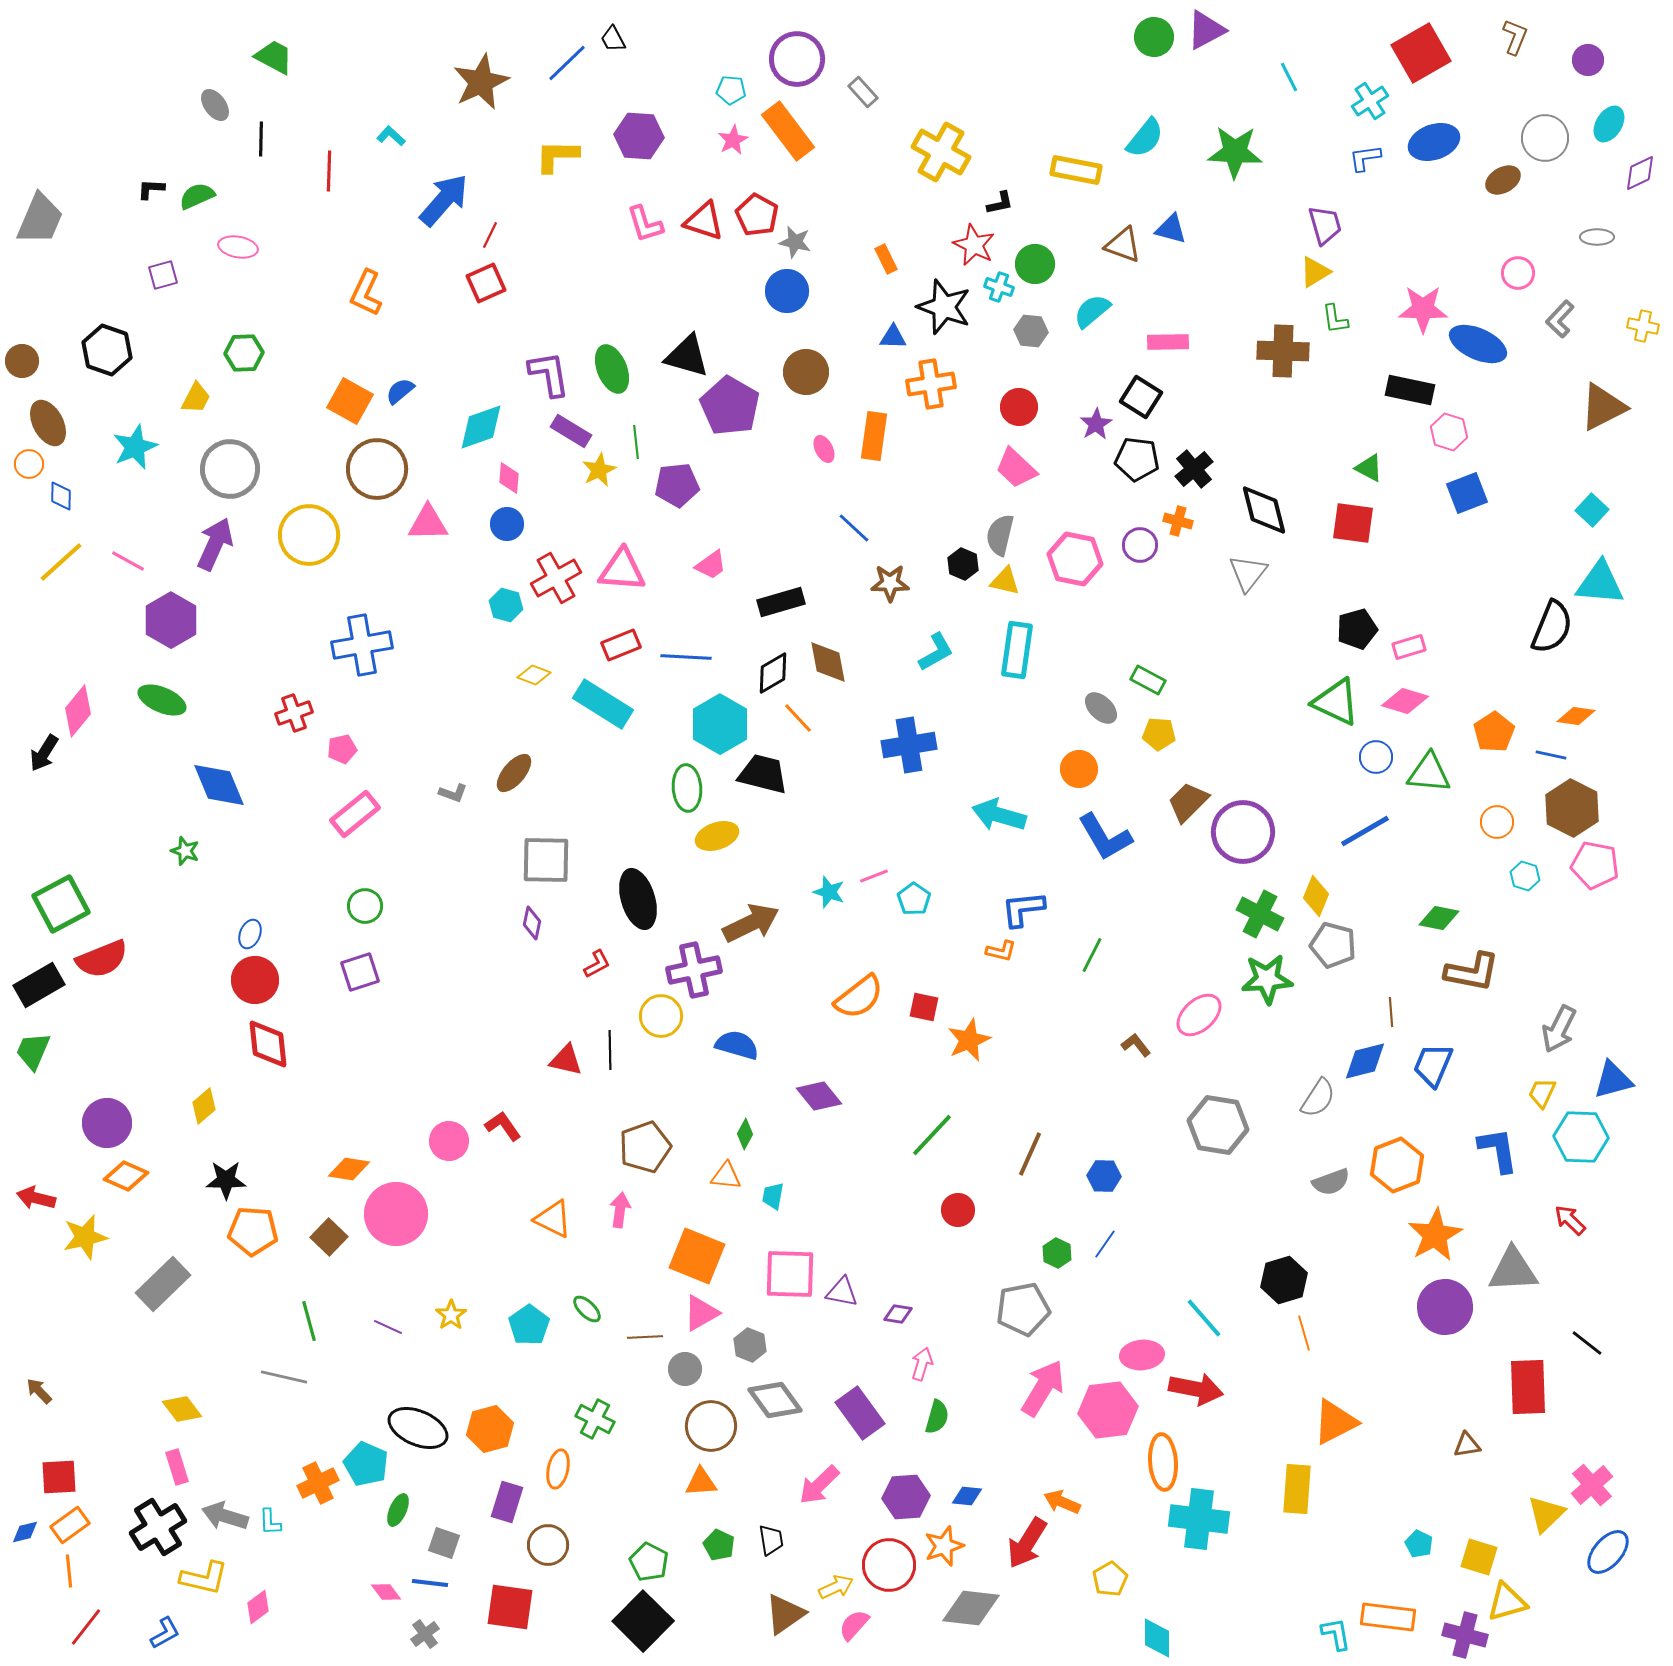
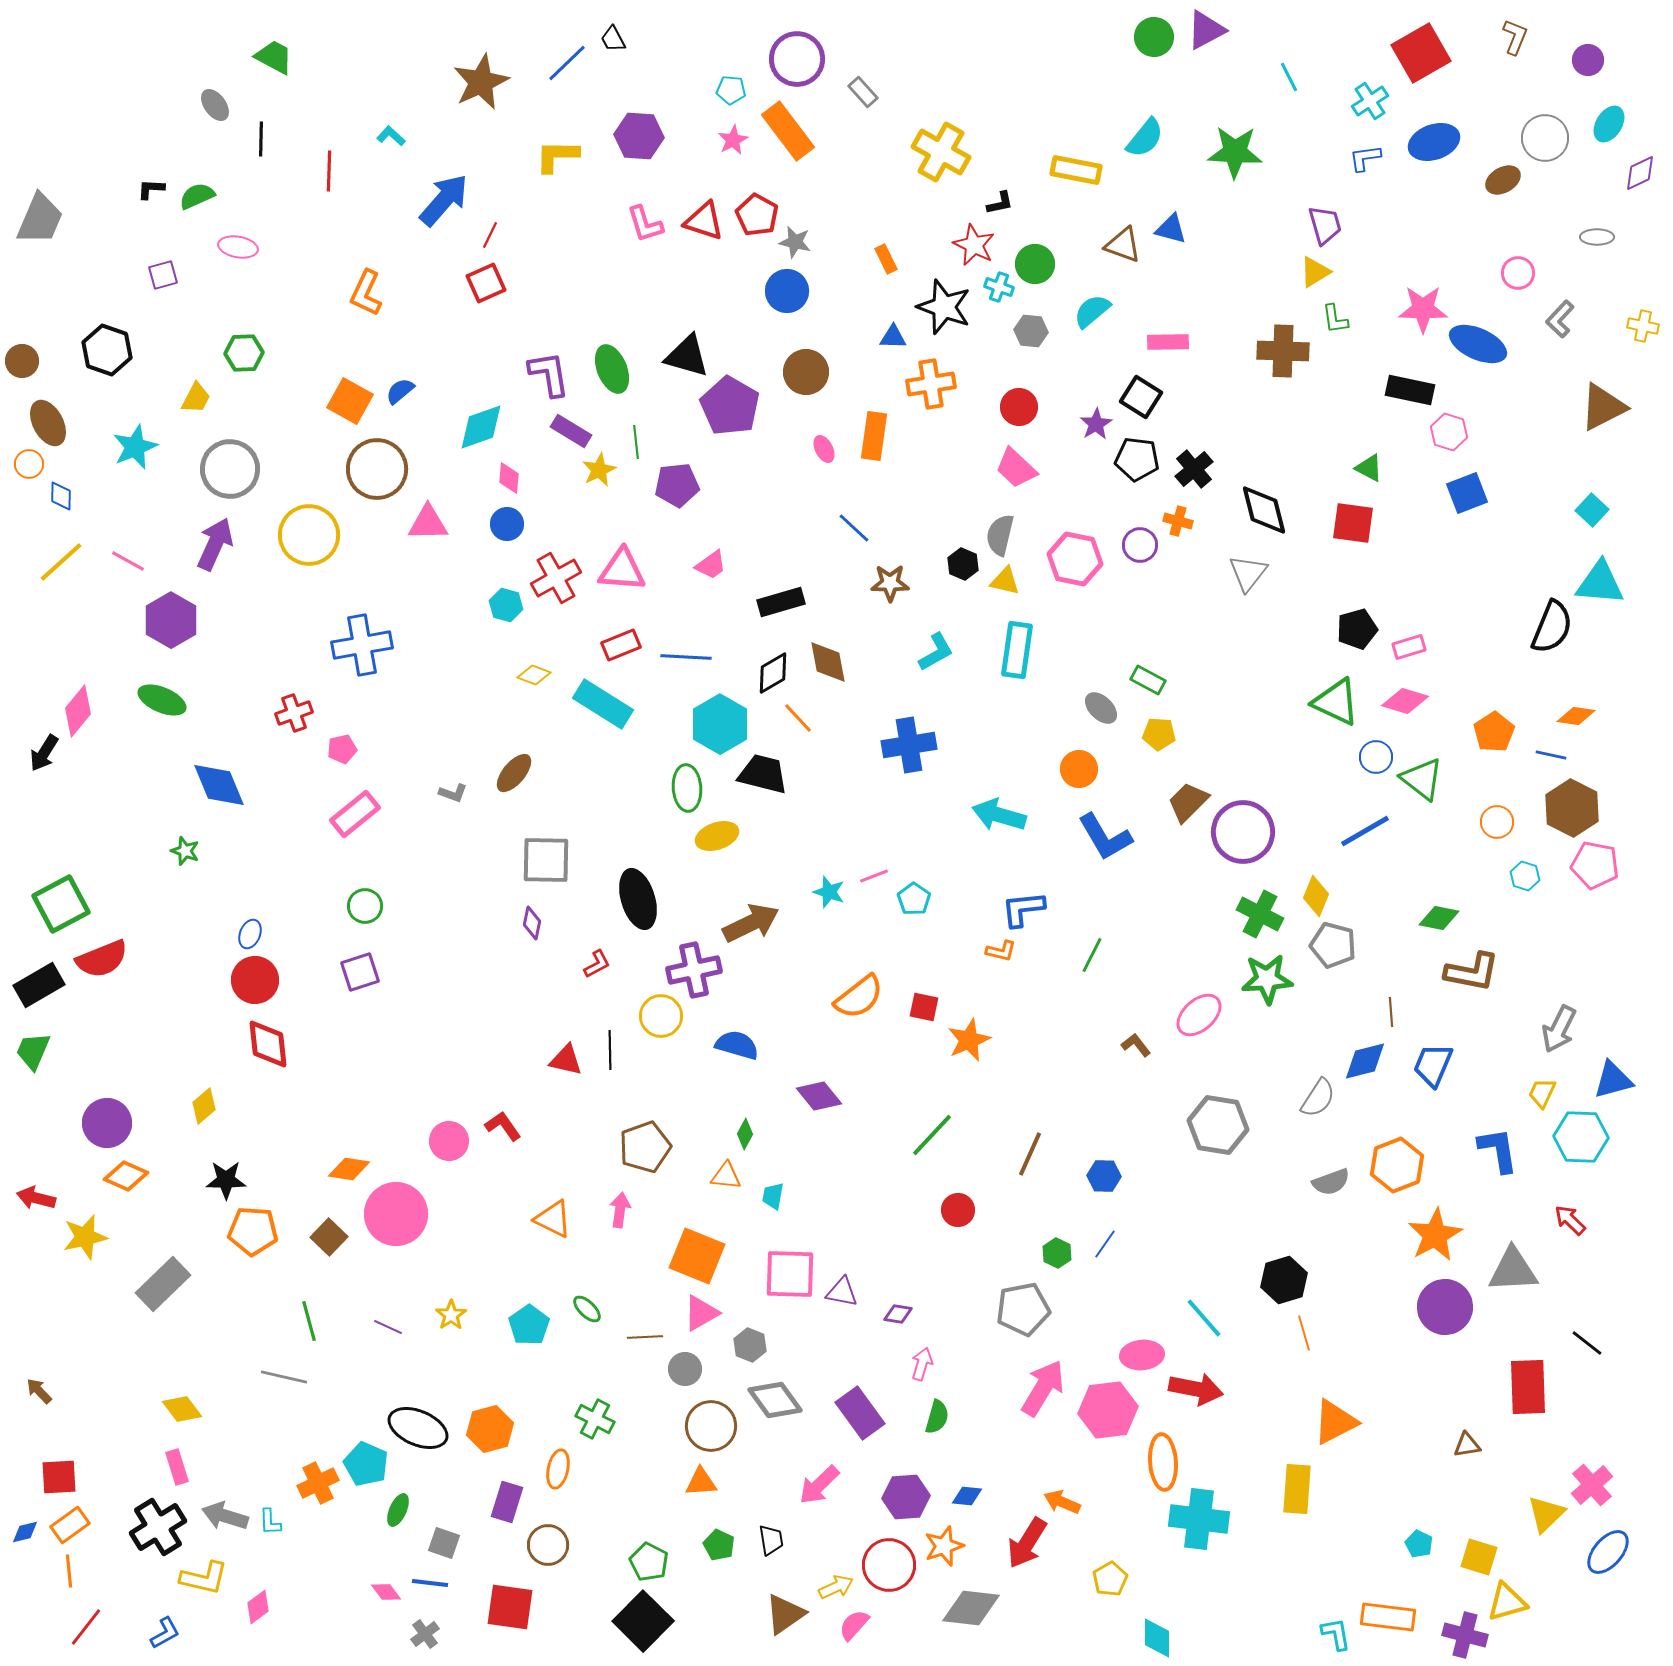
green triangle at (1429, 773): moved 7 px left, 6 px down; rotated 33 degrees clockwise
